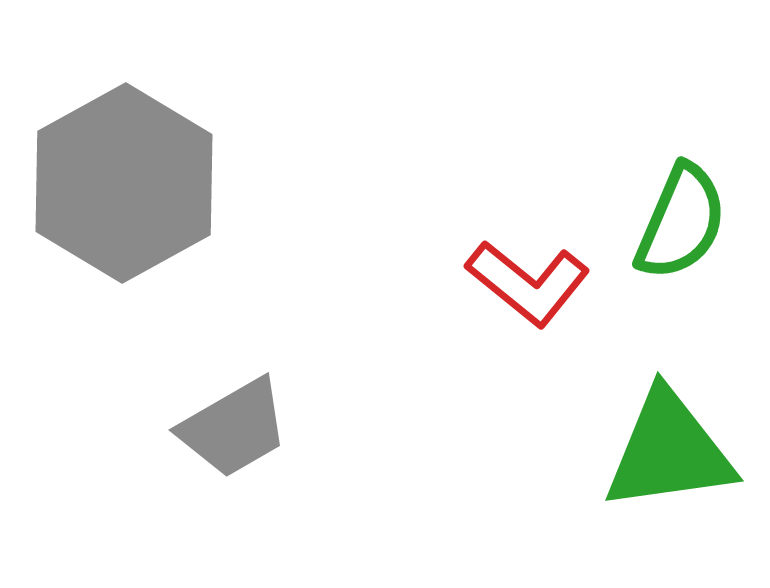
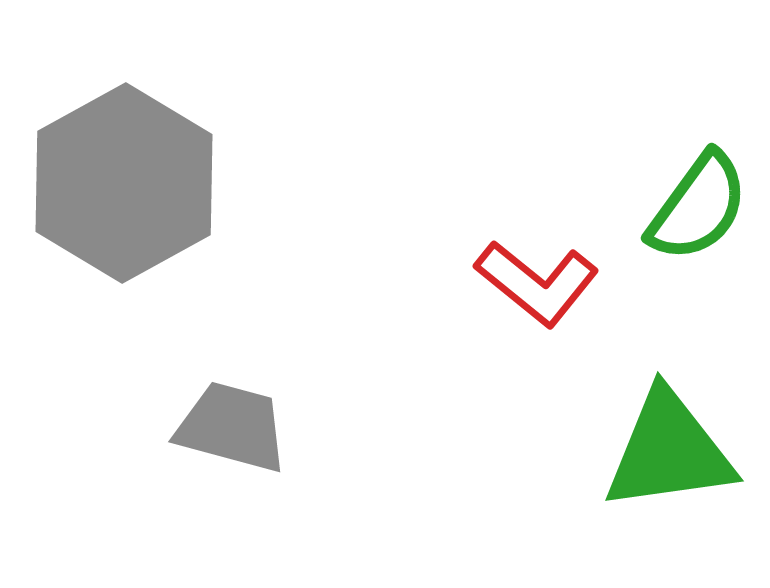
green semicircle: moved 17 px right, 15 px up; rotated 13 degrees clockwise
red L-shape: moved 9 px right
gray trapezoid: moved 2 px left, 1 px up; rotated 135 degrees counterclockwise
